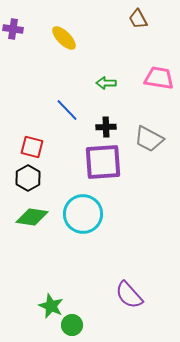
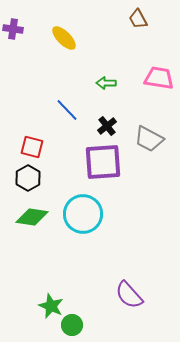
black cross: moved 1 px right, 1 px up; rotated 36 degrees counterclockwise
